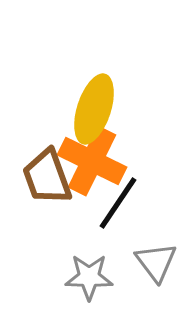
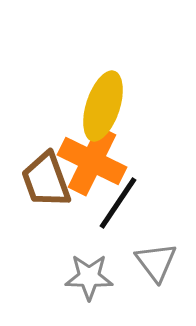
yellow ellipse: moved 9 px right, 3 px up
brown trapezoid: moved 1 px left, 3 px down
